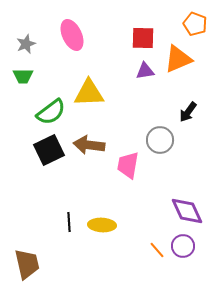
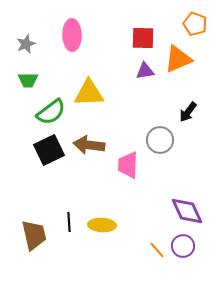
pink ellipse: rotated 24 degrees clockwise
green trapezoid: moved 5 px right, 4 px down
pink trapezoid: rotated 8 degrees counterclockwise
brown trapezoid: moved 7 px right, 29 px up
